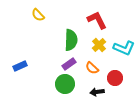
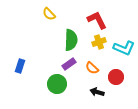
yellow semicircle: moved 11 px right, 1 px up
yellow cross: moved 3 px up; rotated 24 degrees clockwise
blue rectangle: rotated 48 degrees counterclockwise
red circle: moved 1 px right, 1 px up
green circle: moved 8 px left
black arrow: rotated 24 degrees clockwise
